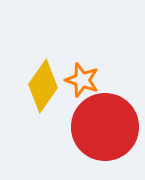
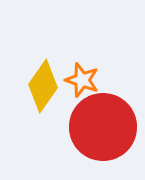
red circle: moved 2 px left
